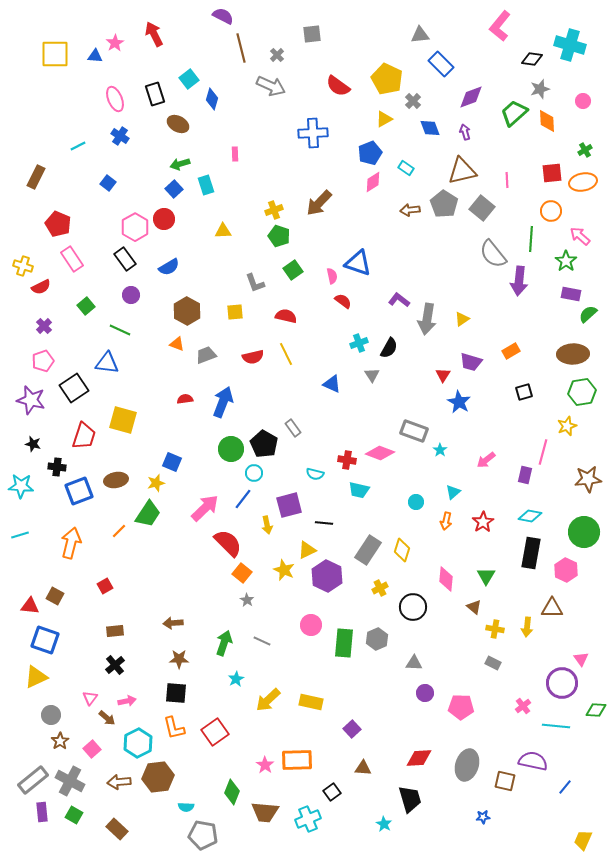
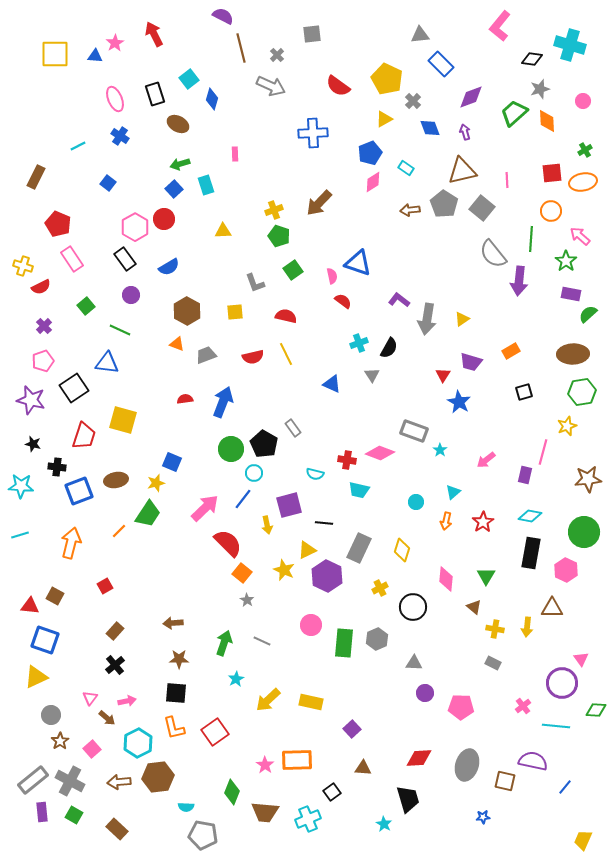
gray rectangle at (368, 550): moved 9 px left, 2 px up; rotated 8 degrees counterclockwise
brown rectangle at (115, 631): rotated 42 degrees counterclockwise
black trapezoid at (410, 799): moved 2 px left
